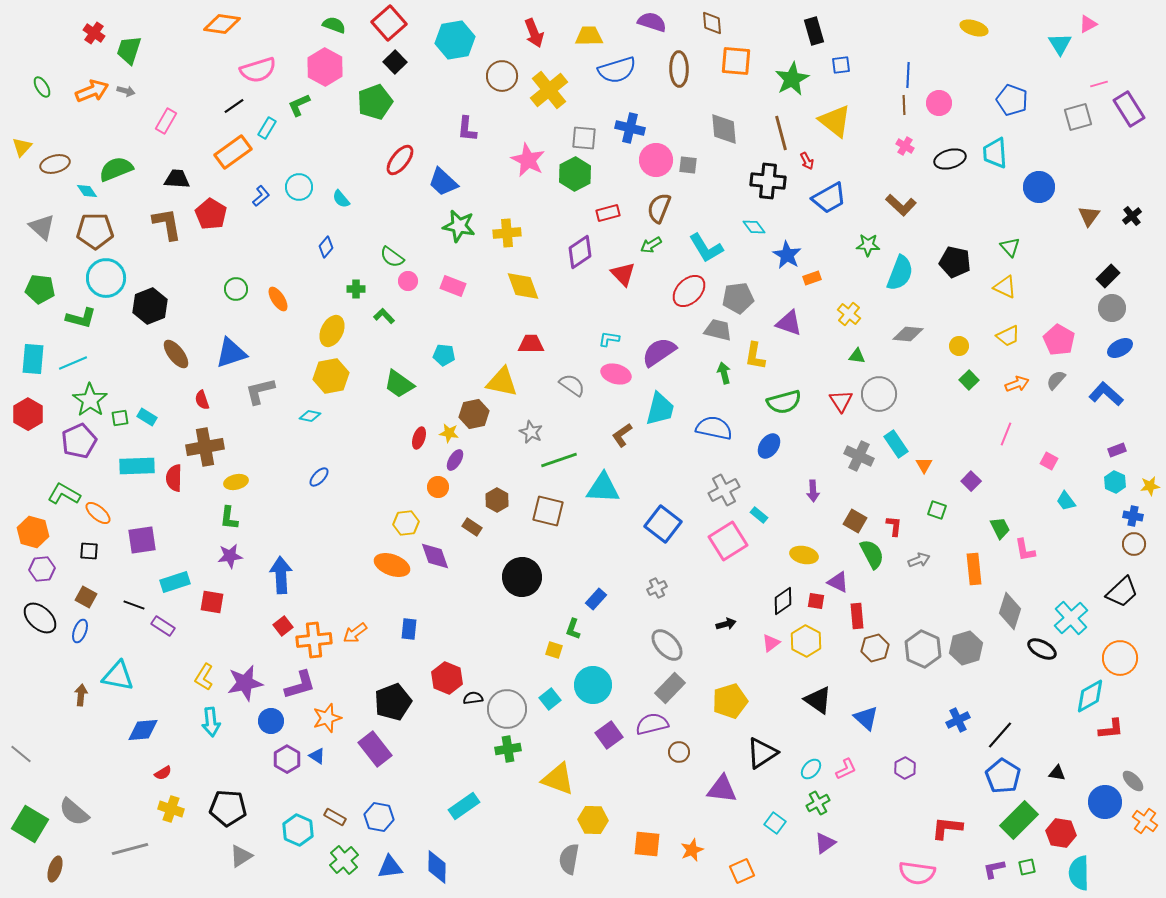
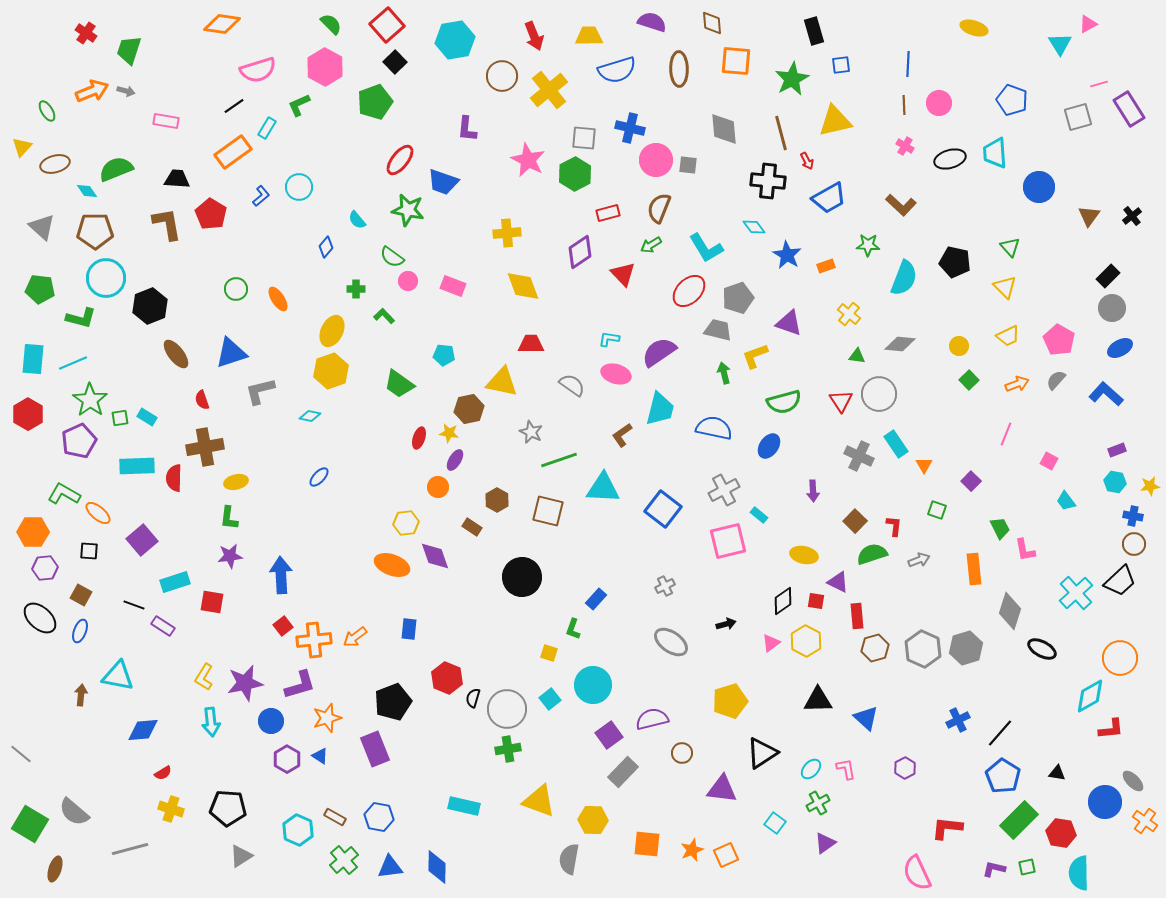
red square at (389, 23): moved 2 px left, 2 px down
green semicircle at (334, 25): moved 3 px left, 1 px up; rotated 25 degrees clockwise
red cross at (94, 33): moved 8 px left
red arrow at (534, 33): moved 3 px down
blue line at (908, 75): moved 11 px up
green ellipse at (42, 87): moved 5 px right, 24 px down
pink rectangle at (166, 121): rotated 70 degrees clockwise
yellow triangle at (835, 121): rotated 51 degrees counterclockwise
blue trapezoid at (443, 182): rotated 24 degrees counterclockwise
cyan semicircle at (341, 199): moved 16 px right, 21 px down
green star at (459, 226): moved 51 px left, 16 px up
cyan semicircle at (900, 273): moved 4 px right, 5 px down
orange rectangle at (812, 278): moved 14 px right, 12 px up
yellow triangle at (1005, 287): rotated 20 degrees clockwise
gray pentagon at (738, 298): rotated 12 degrees counterclockwise
gray diamond at (908, 334): moved 8 px left, 10 px down
yellow L-shape at (755, 356): rotated 60 degrees clockwise
yellow hexagon at (331, 376): moved 5 px up; rotated 8 degrees counterclockwise
brown hexagon at (474, 414): moved 5 px left, 5 px up
cyan hexagon at (1115, 482): rotated 15 degrees counterclockwise
brown square at (855, 521): rotated 15 degrees clockwise
blue square at (663, 524): moved 15 px up
orange hexagon at (33, 532): rotated 16 degrees counterclockwise
purple square at (142, 540): rotated 32 degrees counterclockwise
pink square at (728, 541): rotated 18 degrees clockwise
green semicircle at (872, 554): rotated 80 degrees counterclockwise
purple hexagon at (42, 569): moved 3 px right, 1 px up
gray cross at (657, 588): moved 8 px right, 2 px up
black trapezoid at (1122, 592): moved 2 px left, 11 px up
brown square at (86, 597): moved 5 px left, 2 px up
cyan cross at (1071, 618): moved 5 px right, 25 px up
orange arrow at (355, 633): moved 4 px down
gray ellipse at (667, 645): moved 4 px right, 3 px up; rotated 12 degrees counterclockwise
yellow square at (554, 650): moved 5 px left, 3 px down
gray rectangle at (670, 688): moved 47 px left, 84 px down
black semicircle at (473, 698): rotated 66 degrees counterclockwise
black triangle at (818, 700): rotated 36 degrees counterclockwise
purple semicircle at (652, 724): moved 5 px up
black line at (1000, 735): moved 2 px up
purple rectangle at (375, 749): rotated 16 degrees clockwise
brown circle at (679, 752): moved 3 px right, 1 px down
blue triangle at (317, 756): moved 3 px right
pink L-shape at (846, 769): rotated 75 degrees counterclockwise
yellow triangle at (558, 779): moved 19 px left, 22 px down
cyan rectangle at (464, 806): rotated 48 degrees clockwise
purple L-shape at (994, 869): rotated 25 degrees clockwise
orange square at (742, 871): moved 16 px left, 16 px up
pink semicircle at (917, 873): rotated 57 degrees clockwise
